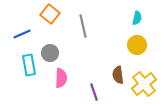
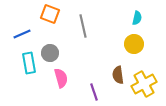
orange square: rotated 18 degrees counterclockwise
yellow circle: moved 3 px left, 1 px up
cyan rectangle: moved 2 px up
pink semicircle: rotated 18 degrees counterclockwise
yellow cross: rotated 10 degrees clockwise
